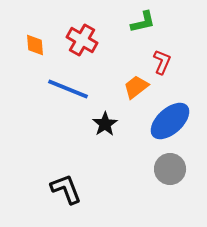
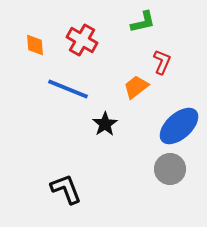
blue ellipse: moved 9 px right, 5 px down
